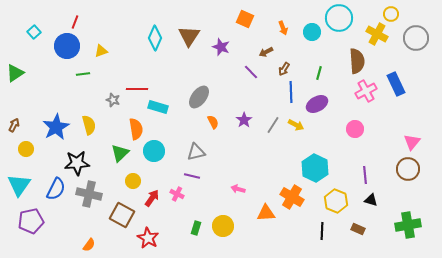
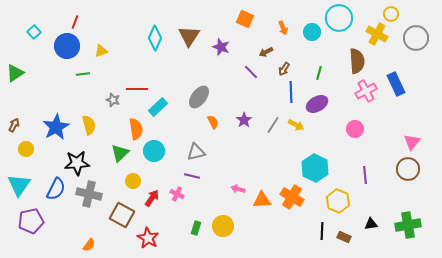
cyan rectangle at (158, 107): rotated 60 degrees counterclockwise
black triangle at (371, 200): moved 24 px down; rotated 24 degrees counterclockwise
yellow hexagon at (336, 201): moved 2 px right
orange triangle at (266, 213): moved 4 px left, 13 px up
brown rectangle at (358, 229): moved 14 px left, 8 px down
